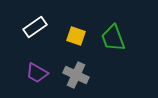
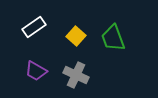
white rectangle: moved 1 px left
yellow square: rotated 24 degrees clockwise
purple trapezoid: moved 1 px left, 2 px up
